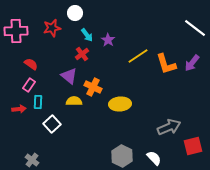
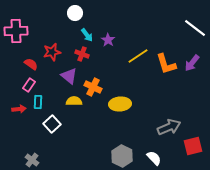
red star: moved 24 px down
red cross: rotated 32 degrees counterclockwise
